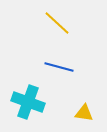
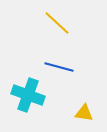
cyan cross: moved 7 px up
